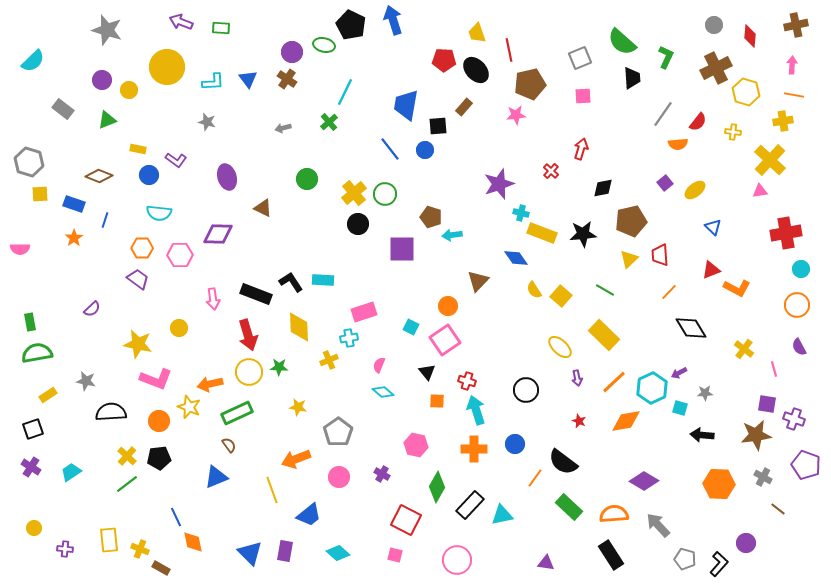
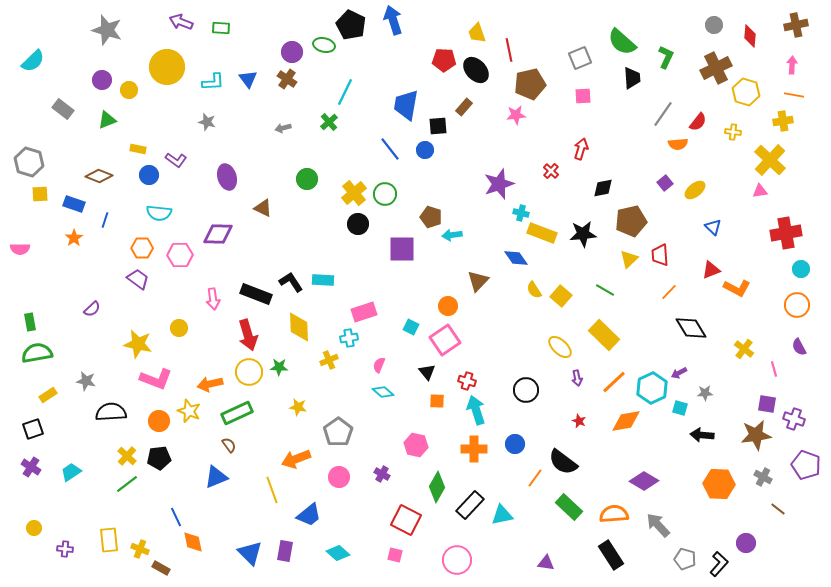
yellow star at (189, 407): moved 4 px down
